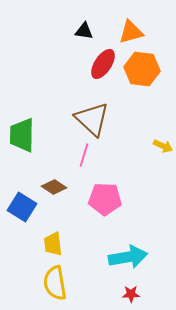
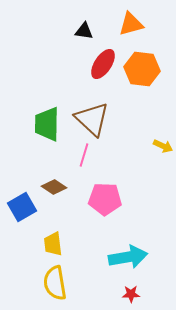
orange triangle: moved 8 px up
green trapezoid: moved 25 px right, 11 px up
blue square: rotated 28 degrees clockwise
